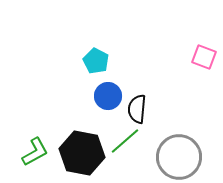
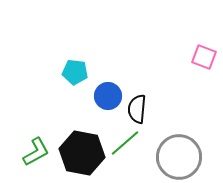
cyan pentagon: moved 21 px left, 11 px down; rotated 20 degrees counterclockwise
green line: moved 2 px down
green L-shape: moved 1 px right
